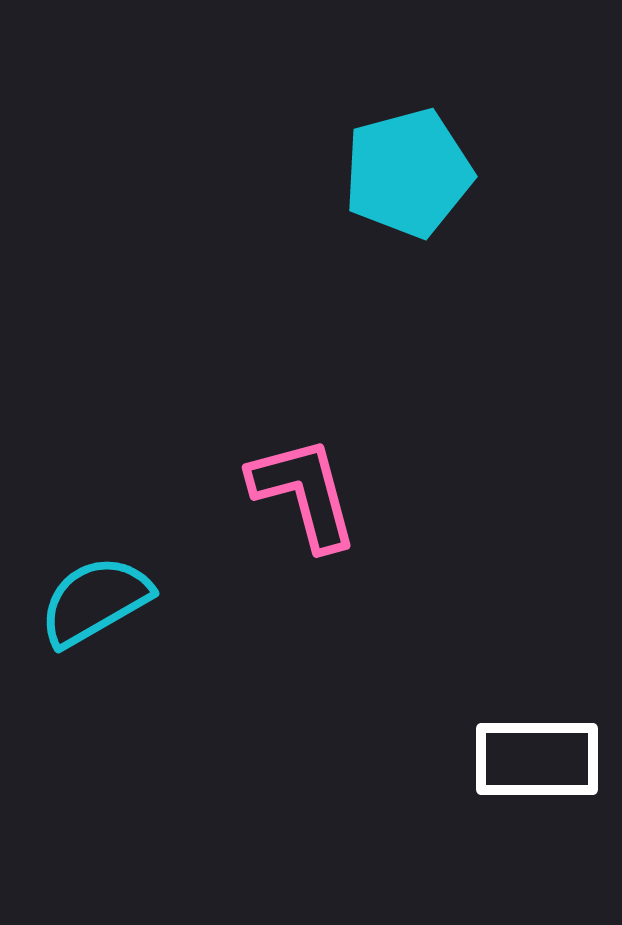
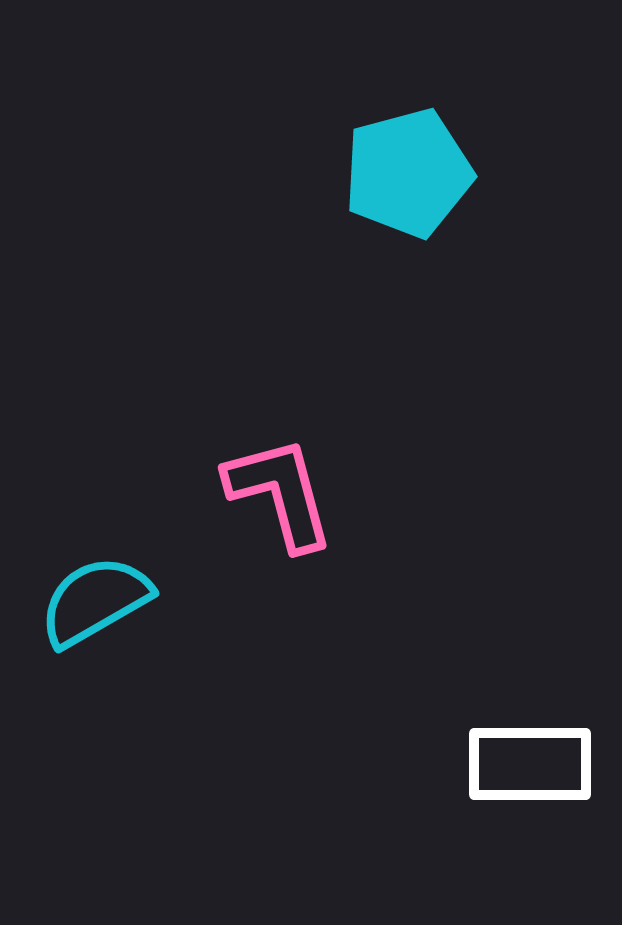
pink L-shape: moved 24 px left
white rectangle: moved 7 px left, 5 px down
